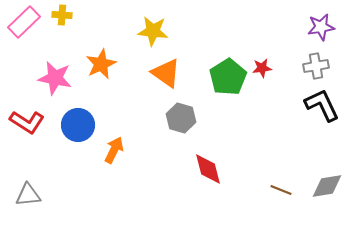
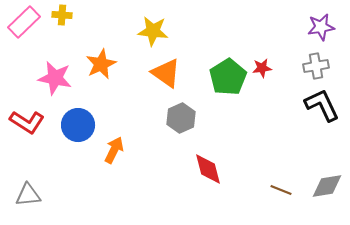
gray hexagon: rotated 20 degrees clockwise
